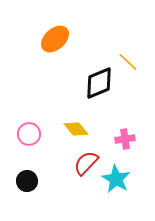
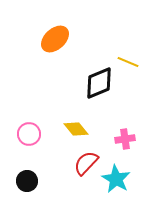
yellow line: rotated 20 degrees counterclockwise
